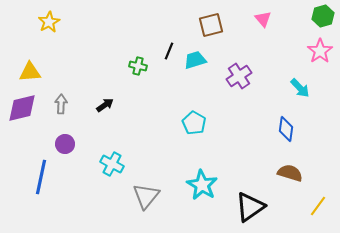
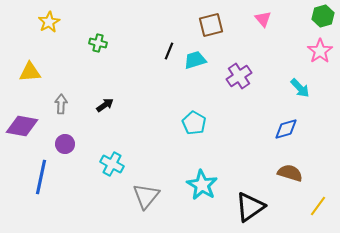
green cross: moved 40 px left, 23 px up
purple diamond: moved 18 px down; rotated 24 degrees clockwise
blue diamond: rotated 65 degrees clockwise
